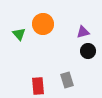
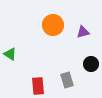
orange circle: moved 10 px right, 1 px down
green triangle: moved 9 px left, 20 px down; rotated 16 degrees counterclockwise
black circle: moved 3 px right, 13 px down
